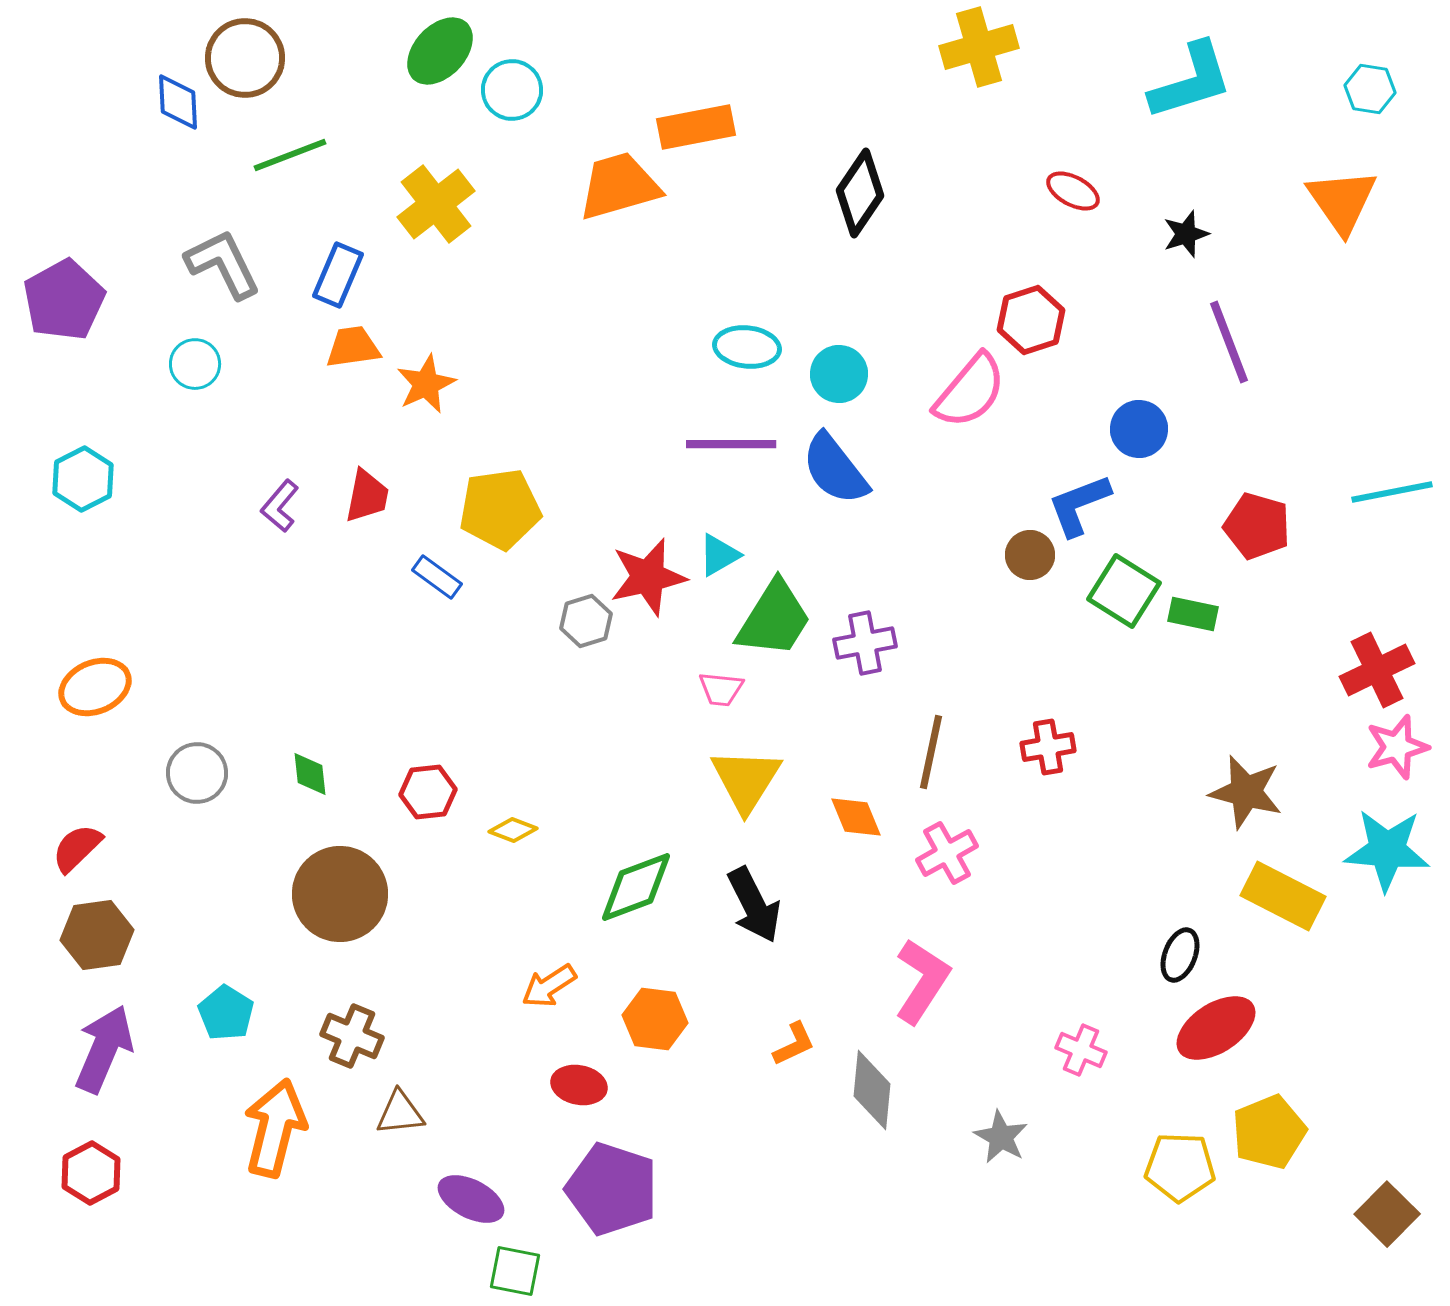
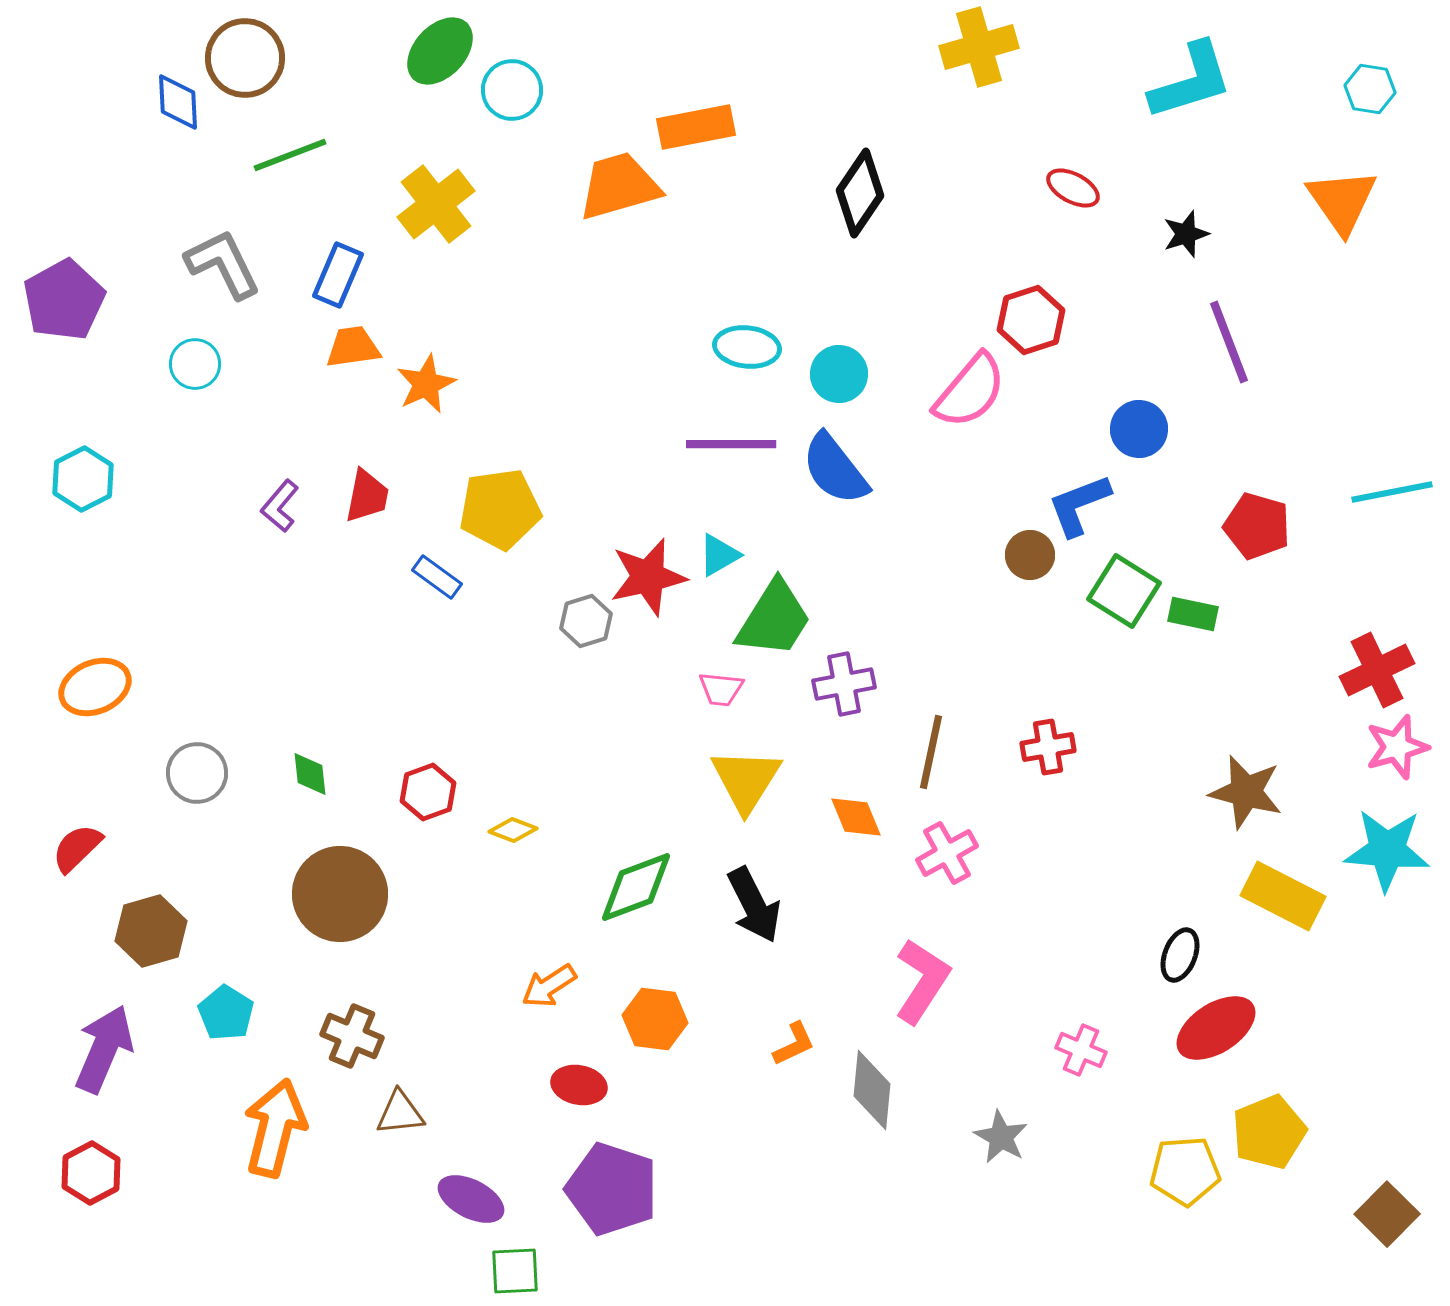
red ellipse at (1073, 191): moved 3 px up
purple cross at (865, 643): moved 21 px left, 41 px down
red hexagon at (428, 792): rotated 14 degrees counterclockwise
brown hexagon at (97, 935): moved 54 px right, 4 px up; rotated 8 degrees counterclockwise
yellow pentagon at (1180, 1167): moved 5 px right, 4 px down; rotated 6 degrees counterclockwise
green square at (515, 1271): rotated 14 degrees counterclockwise
